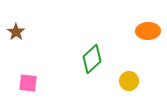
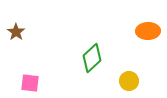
green diamond: moved 1 px up
pink square: moved 2 px right
